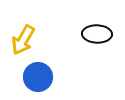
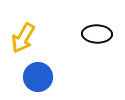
yellow arrow: moved 2 px up
